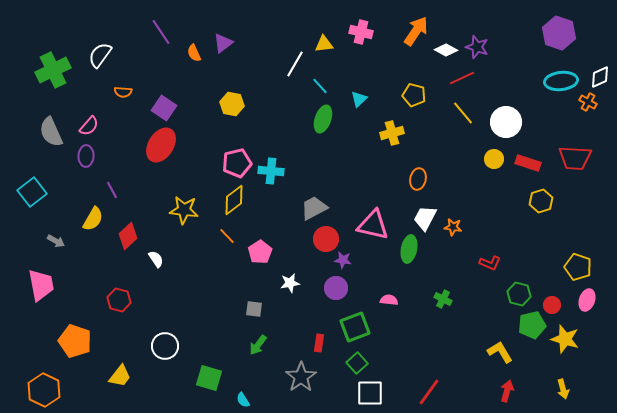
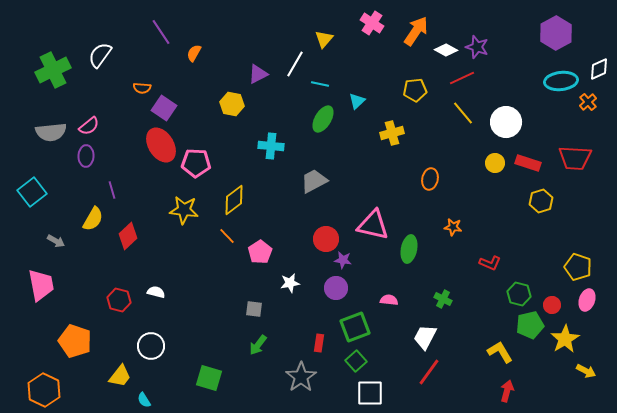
pink cross at (361, 32): moved 11 px right, 9 px up; rotated 20 degrees clockwise
purple hexagon at (559, 33): moved 3 px left; rotated 12 degrees clockwise
purple triangle at (223, 43): moved 35 px right, 31 px down; rotated 10 degrees clockwise
yellow triangle at (324, 44): moved 5 px up; rotated 42 degrees counterclockwise
orange semicircle at (194, 53): rotated 54 degrees clockwise
white diamond at (600, 77): moved 1 px left, 8 px up
cyan line at (320, 86): moved 2 px up; rotated 36 degrees counterclockwise
orange semicircle at (123, 92): moved 19 px right, 4 px up
yellow pentagon at (414, 95): moved 1 px right, 5 px up; rotated 20 degrees counterclockwise
cyan triangle at (359, 99): moved 2 px left, 2 px down
orange cross at (588, 102): rotated 18 degrees clockwise
green ellipse at (323, 119): rotated 12 degrees clockwise
pink semicircle at (89, 126): rotated 10 degrees clockwise
gray semicircle at (51, 132): rotated 72 degrees counterclockwise
red ellipse at (161, 145): rotated 64 degrees counterclockwise
yellow circle at (494, 159): moved 1 px right, 4 px down
pink pentagon at (237, 163): moved 41 px left; rotated 16 degrees clockwise
cyan cross at (271, 171): moved 25 px up
orange ellipse at (418, 179): moved 12 px right
purple line at (112, 190): rotated 12 degrees clockwise
gray trapezoid at (314, 208): moved 27 px up
white trapezoid at (425, 218): moved 119 px down
white semicircle at (156, 259): moved 33 px down; rotated 42 degrees counterclockwise
green pentagon at (532, 325): moved 2 px left
yellow star at (565, 339): rotated 24 degrees clockwise
white circle at (165, 346): moved 14 px left
green square at (357, 363): moved 1 px left, 2 px up
yellow arrow at (563, 389): moved 23 px right, 18 px up; rotated 48 degrees counterclockwise
red line at (429, 392): moved 20 px up
cyan semicircle at (243, 400): moved 99 px left
